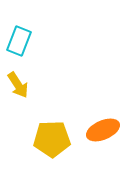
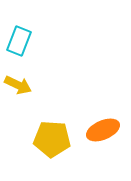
yellow arrow: rotated 32 degrees counterclockwise
yellow pentagon: rotated 6 degrees clockwise
